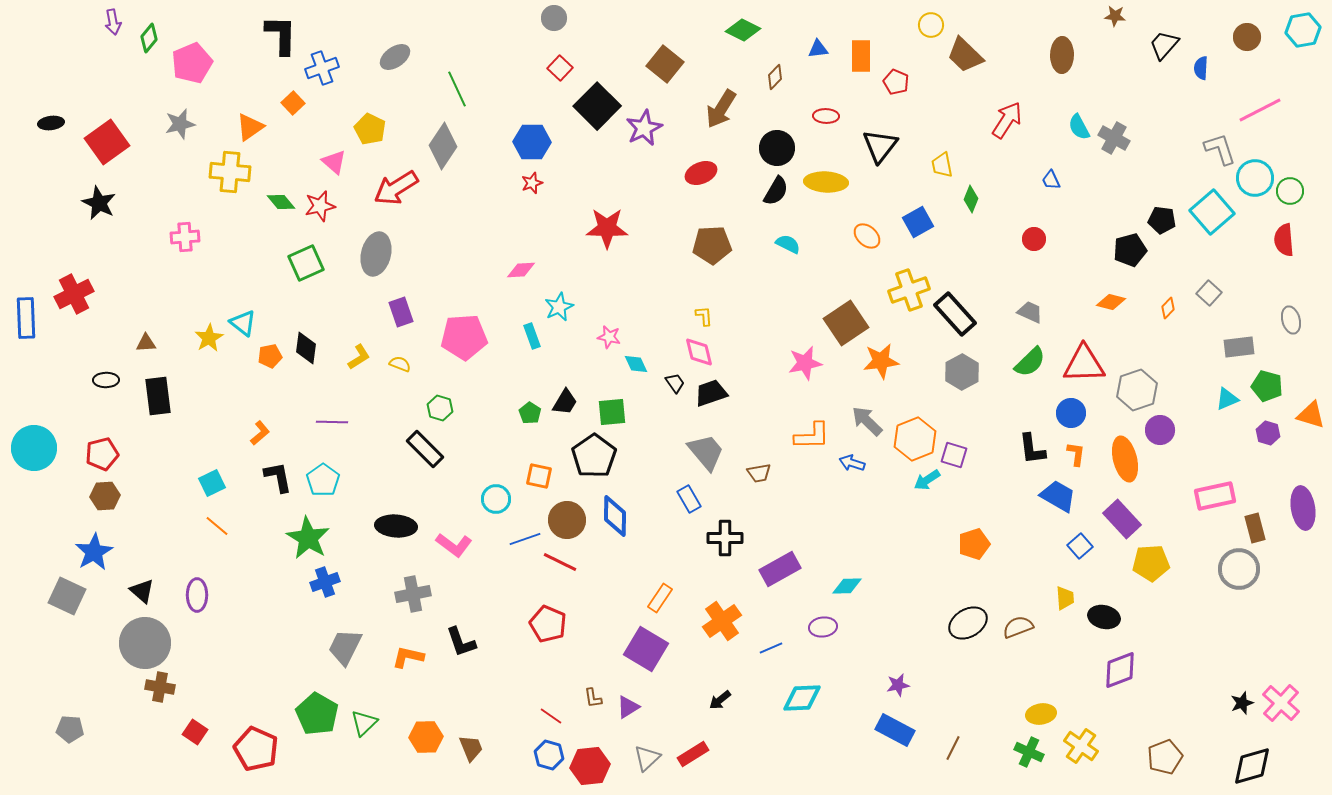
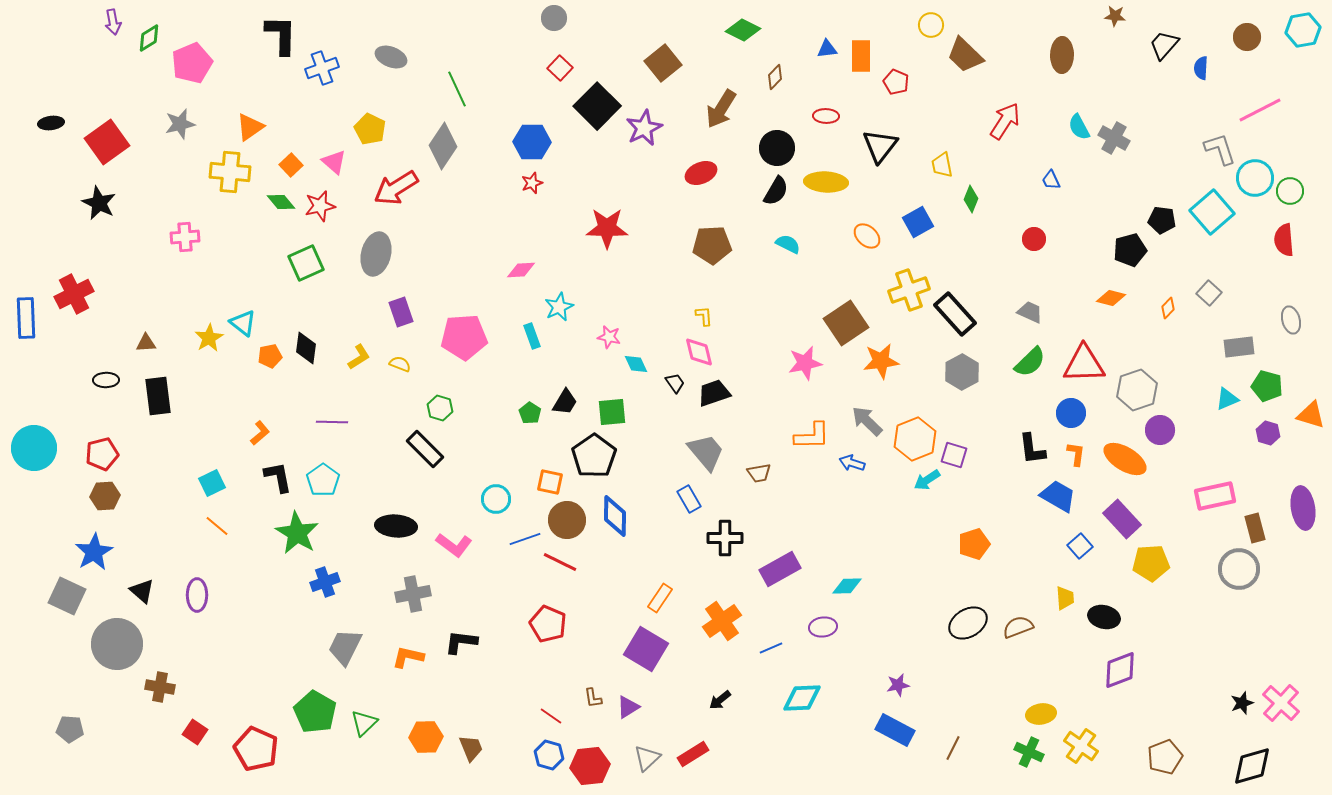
green diamond at (149, 38): rotated 20 degrees clockwise
blue triangle at (818, 49): moved 9 px right
gray ellipse at (395, 57): moved 4 px left; rotated 56 degrees clockwise
brown square at (665, 64): moved 2 px left, 1 px up; rotated 12 degrees clockwise
orange square at (293, 103): moved 2 px left, 62 px down
red arrow at (1007, 120): moved 2 px left, 1 px down
orange diamond at (1111, 302): moved 4 px up
black trapezoid at (711, 393): moved 3 px right
orange ellipse at (1125, 459): rotated 45 degrees counterclockwise
orange square at (539, 476): moved 11 px right, 6 px down
green star at (308, 538): moved 11 px left, 5 px up
black L-shape at (461, 642): rotated 116 degrees clockwise
gray circle at (145, 643): moved 28 px left, 1 px down
green pentagon at (317, 714): moved 2 px left, 2 px up
